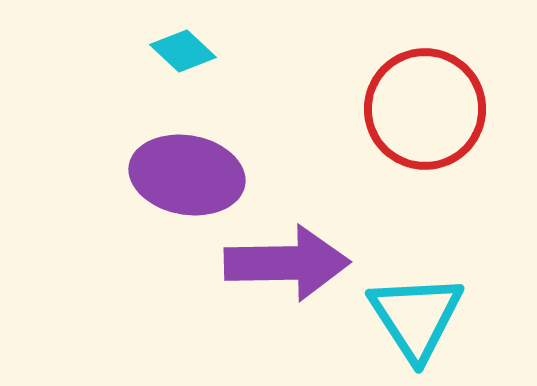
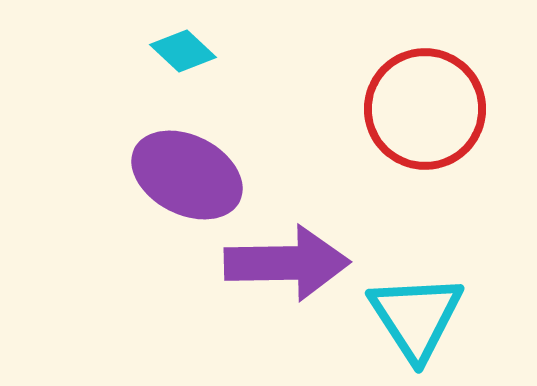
purple ellipse: rotated 17 degrees clockwise
